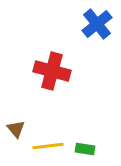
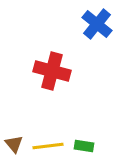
blue cross: rotated 12 degrees counterclockwise
brown triangle: moved 2 px left, 15 px down
green rectangle: moved 1 px left, 3 px up
